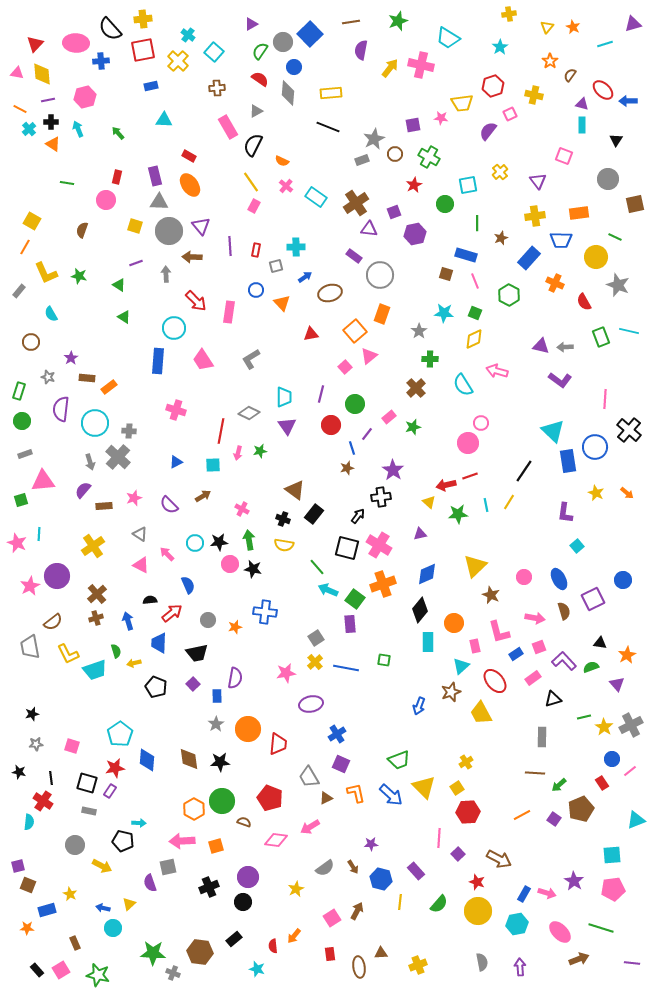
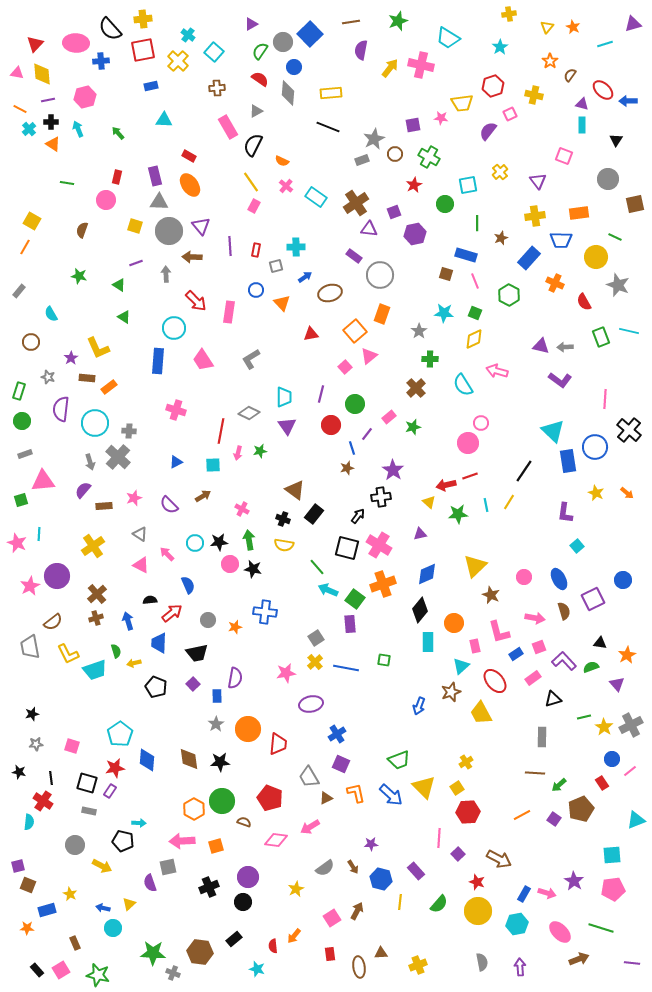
yellow L-shape at (46, 273): moved 52 px right, 75 px down
